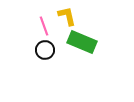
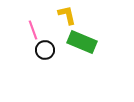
yellow L-shape: moved 1 px up
pink line: moved 11 px left, 4 px down
